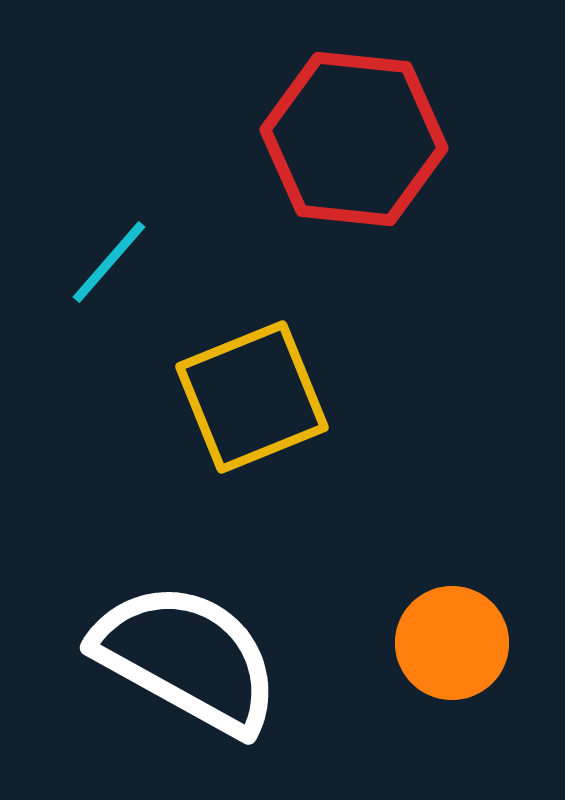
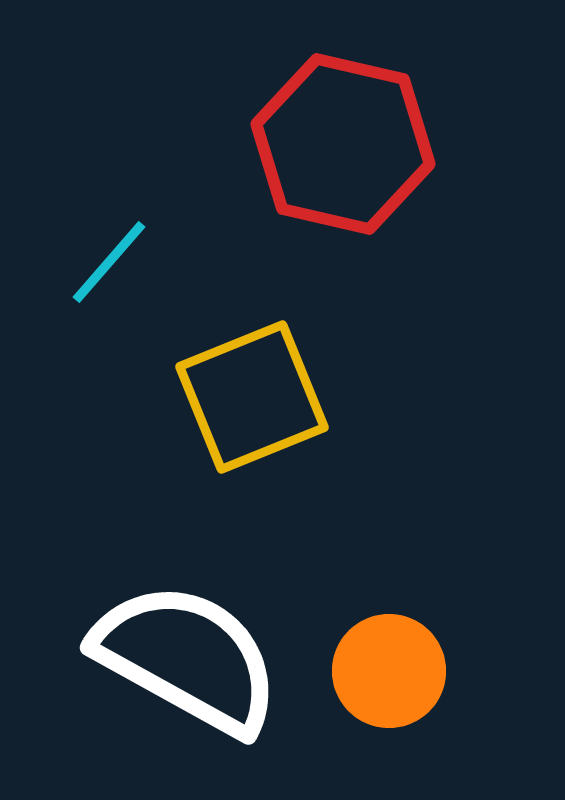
red hexagon: moved 11 px left, 5 px down; rotated 7 degrees clockwise
orange circle: moved 63 px left, 28 px down
